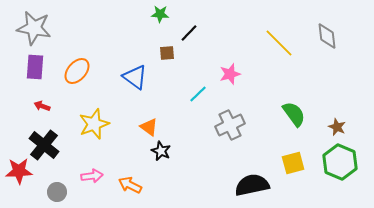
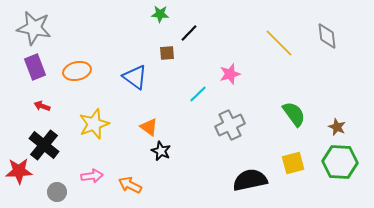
purple rectangle: rotated 25 degrees counterclockwise
orange ellipse: rotated 36 degrees clockwise
green hexagon: rotated 20 degrees counterclockwise
black semicircle: moved 2 px left, 5 px up
